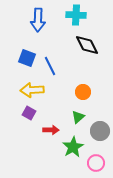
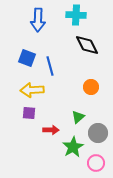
blue line: rotated 12 degrees clockwise
orange circle: moved 8 px right, 5 px up
purple square: rotated 24 degrees counterclockwise
gray circle: moved 2 px left, 2 px down
